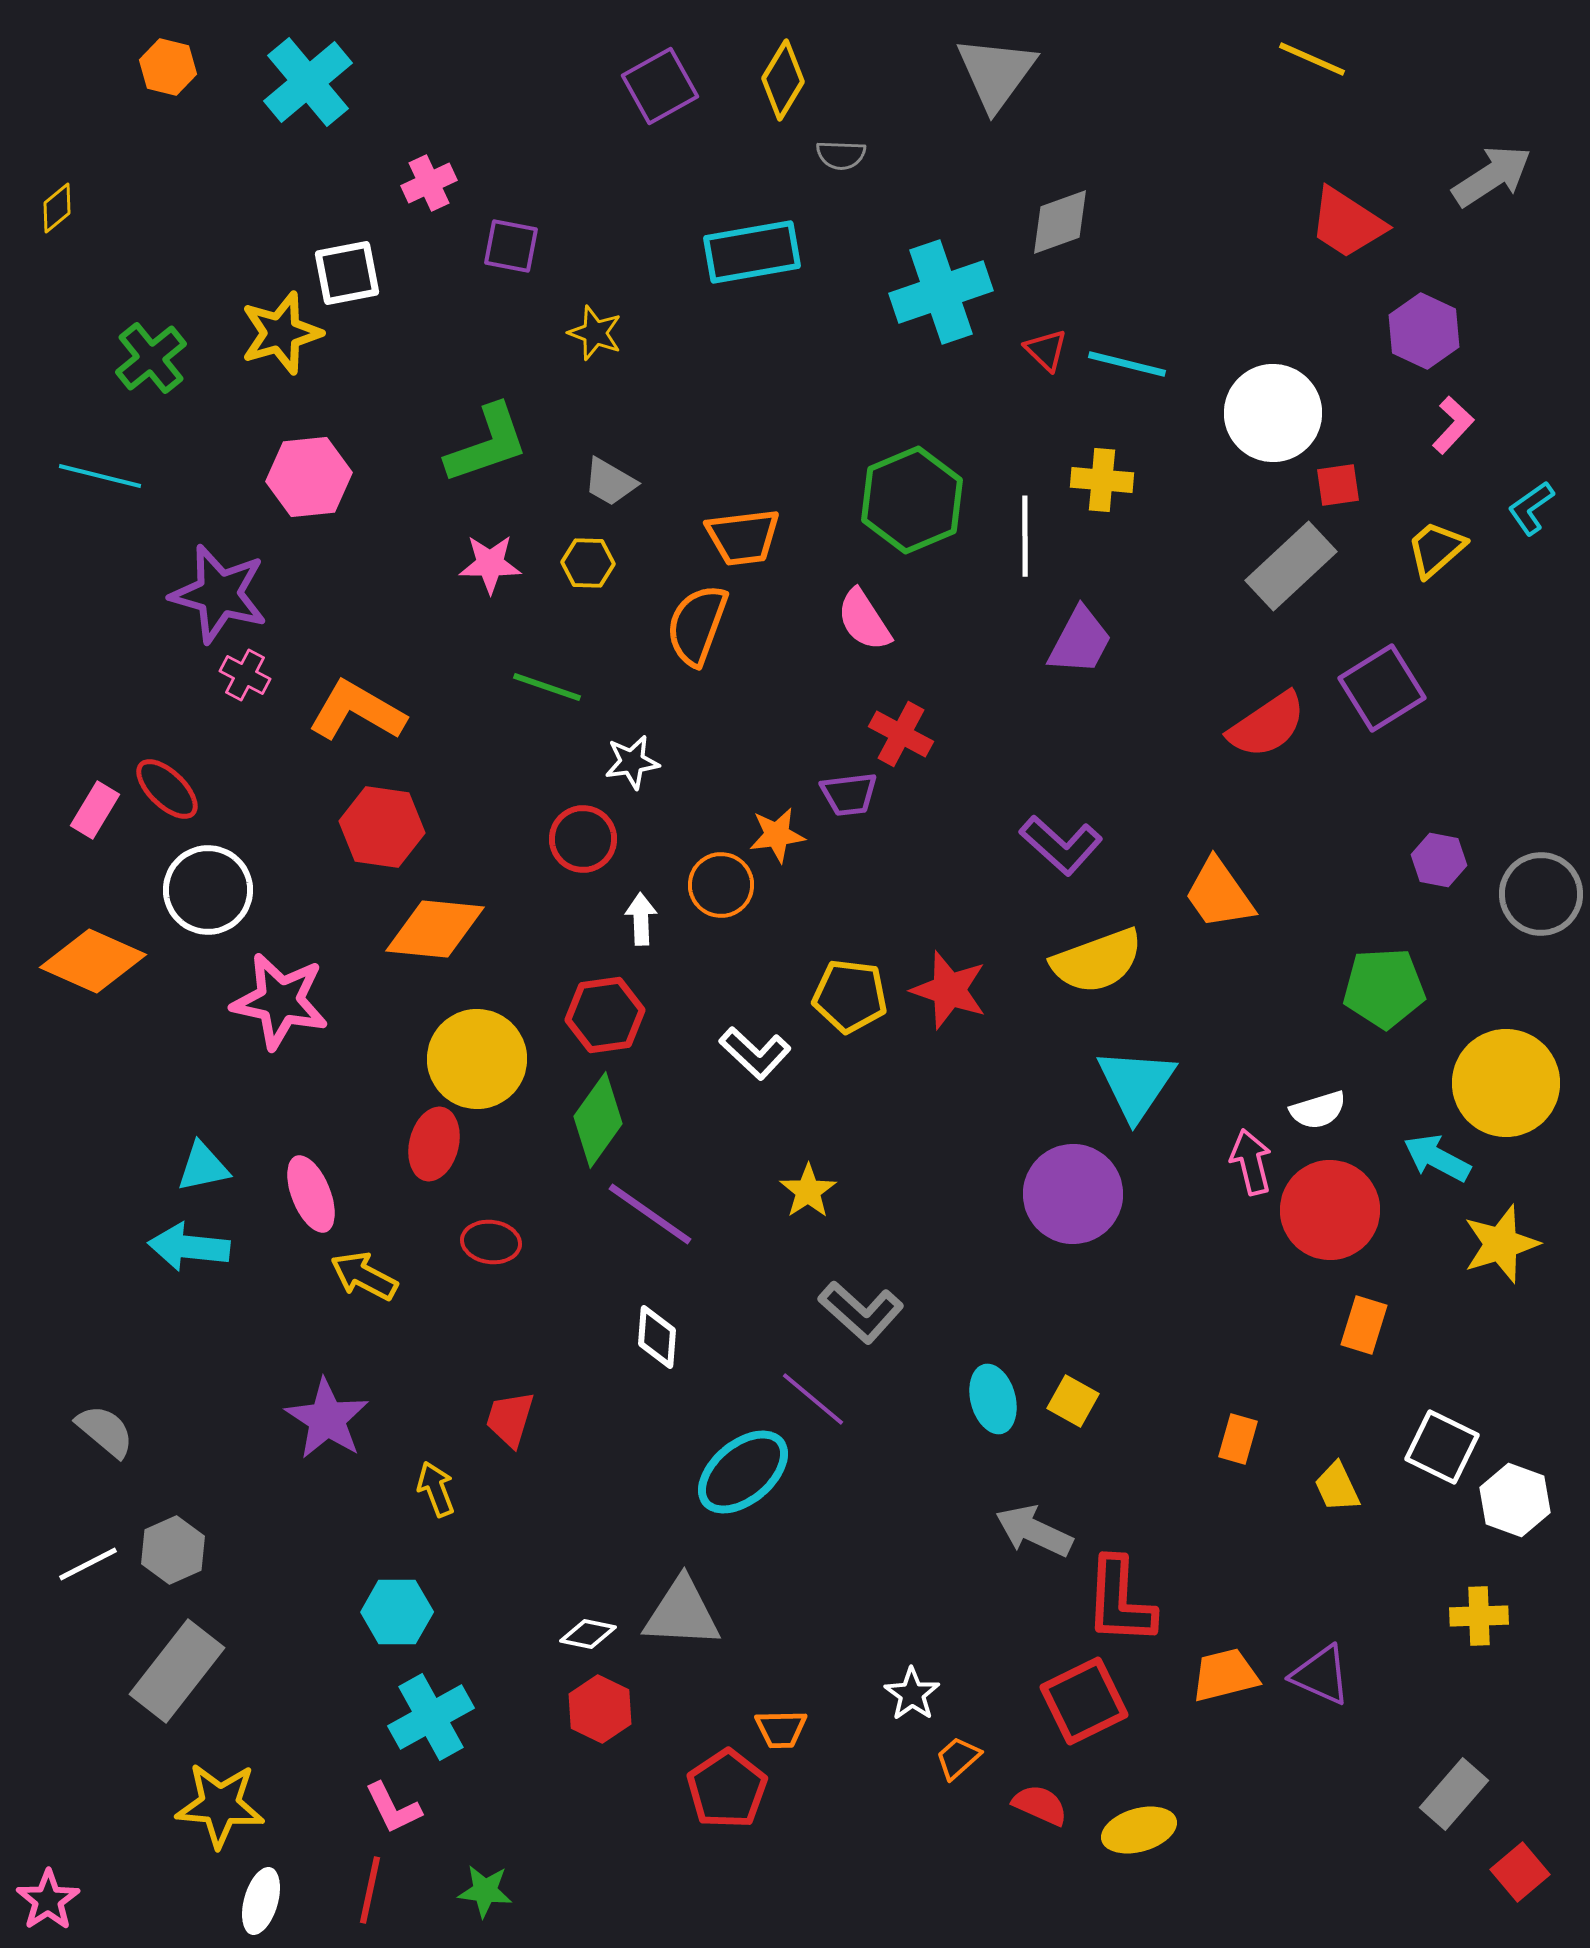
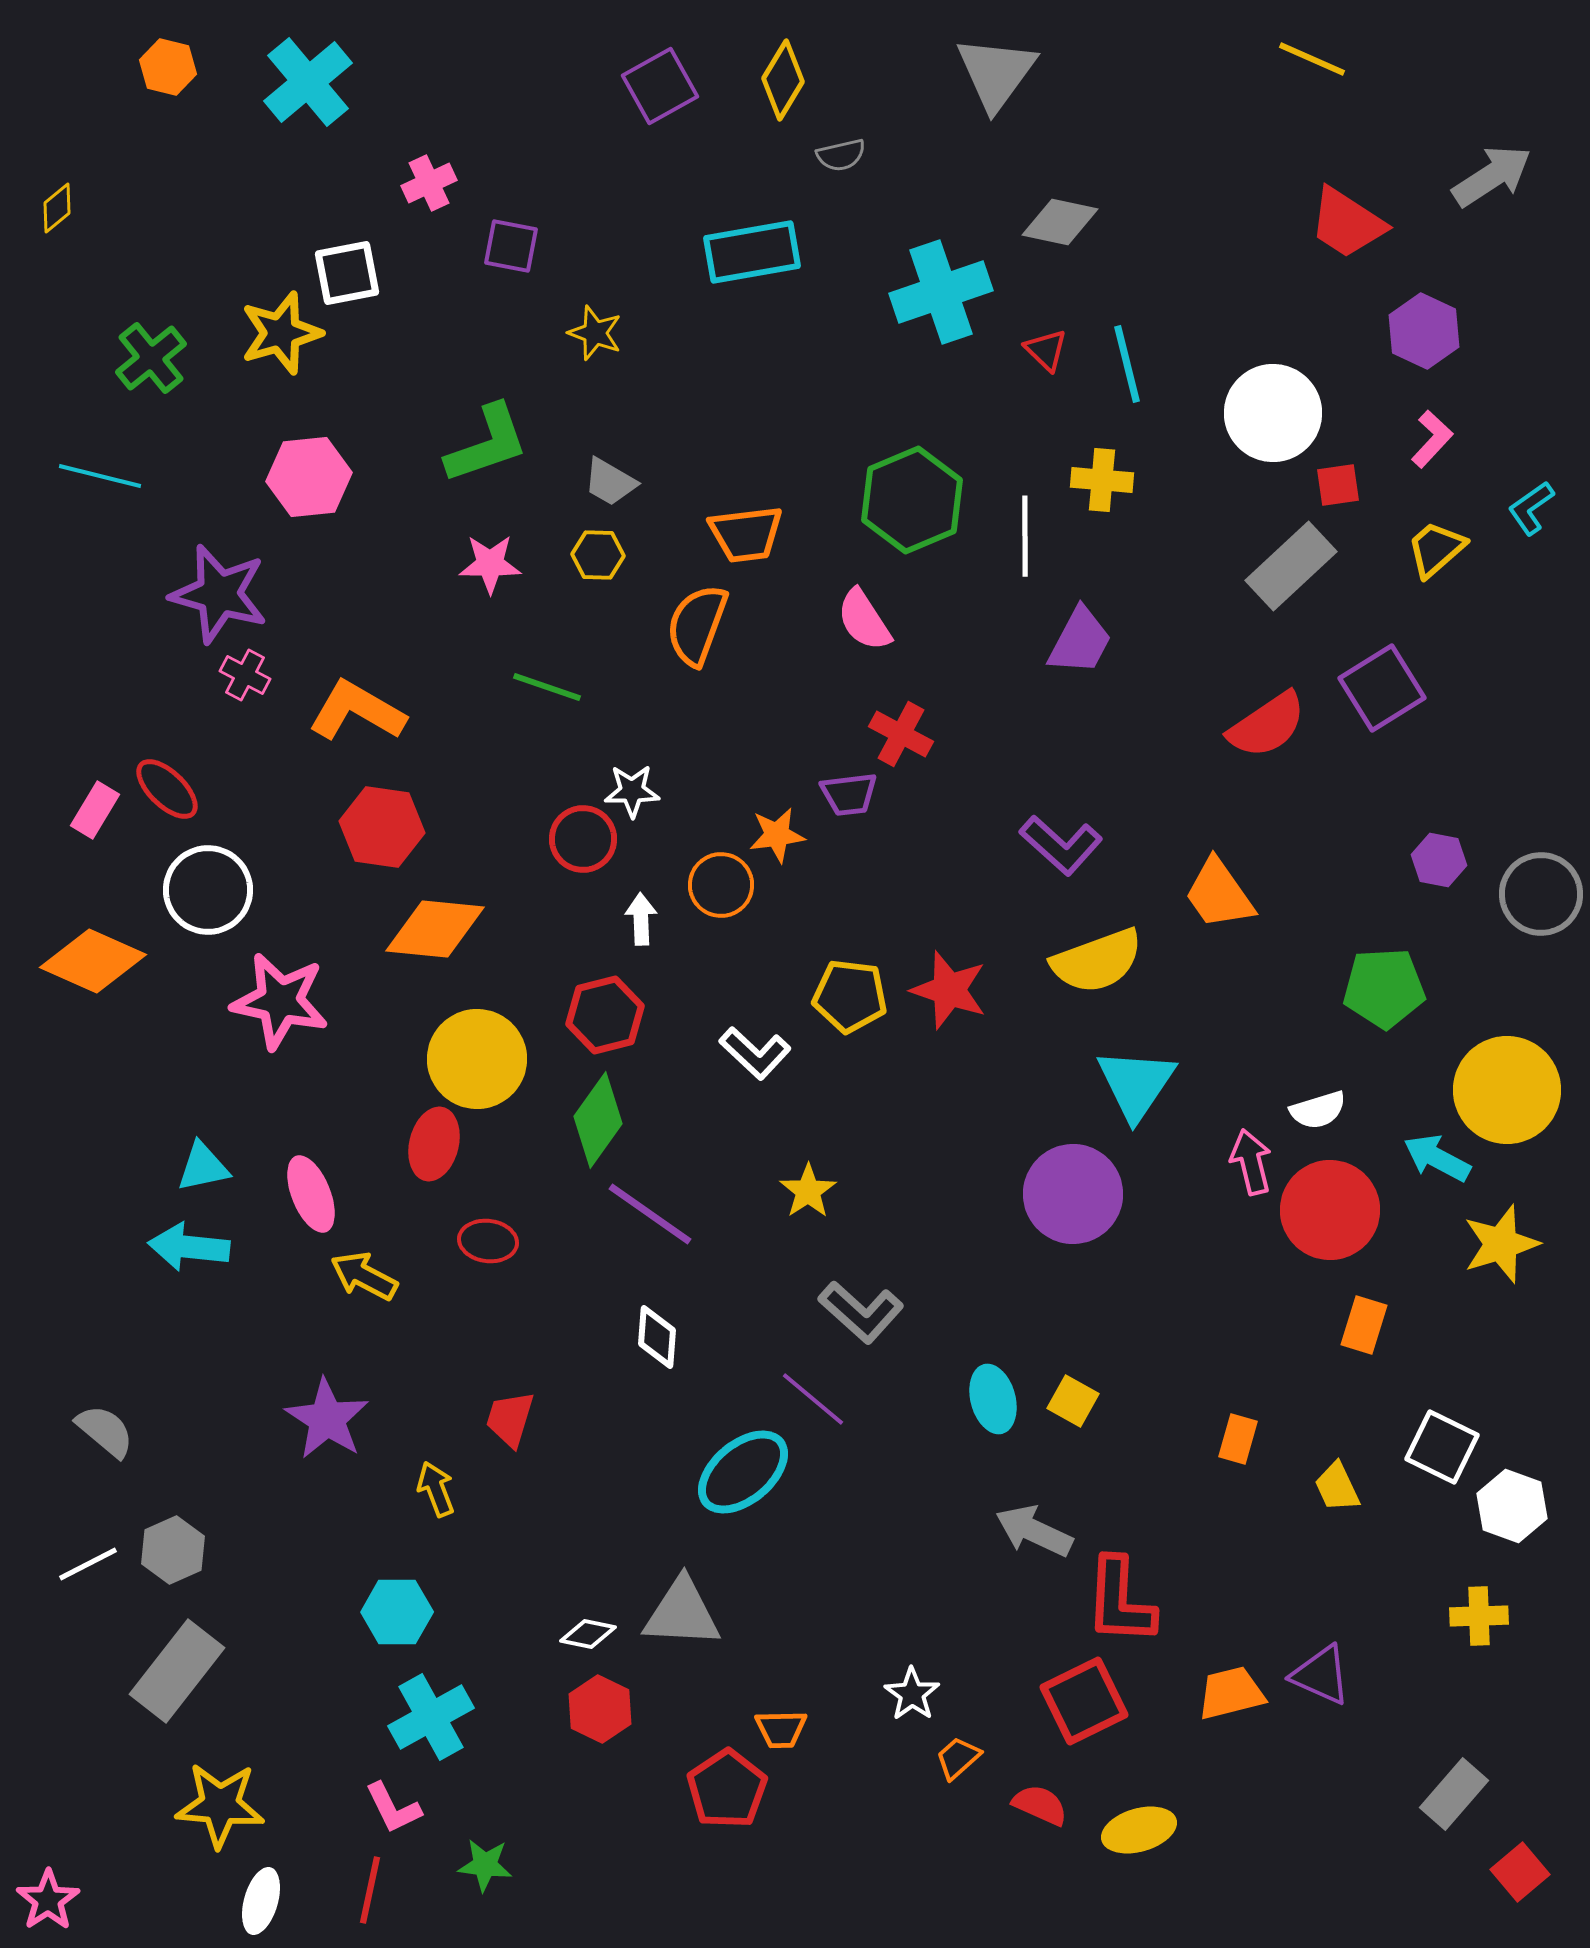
gray semicircle at (841, 155): rotated 15 degrees counterclockwise
gray diamond at (1060, 222): rotated 32 degrees clockwise
cyan line at (1127, 364): rotated 62 degrees clockwise
pink L-shape at (1453, 425): moved 21 px left, 14 px down
orange trapezoid at (743, 537): moved 3 px right, 3 px up
yellow hexagon at (588, 563): moved 10 px right, 8 px up
white star at (632, 762): moved 29 px down; rotated 8 degrees clockwise
red hexagon at (605, 1015): rotated 6 degrees counterclockwise
yellow circle at (1506, 1083): moved 1 px right, 7 px down
red ellipse at (491, 1242): moved 3 px left, 1 px up
white hexagon at (1515, 1500): moved 3 px left, 6 px down
orange trapezoid at (1225, 1675): moved 6 px right, 18 px down
green star at (485, 1891): moved 26 px up
